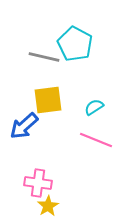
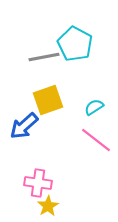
gray line: rotated 24 degrees counterclockwise
yellow square: rotated 12 degrees counterclockwise
pink line: rotated 16 degrees clockwise
